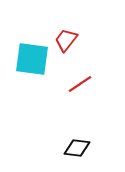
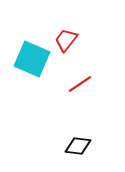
cyan square: rotated 15 degrees clockwise
black diamond: moved 1 px right, 2 px up
